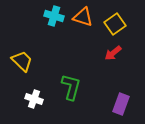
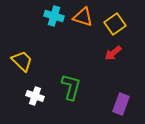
white cross: moved 1 px right, 3 px up
